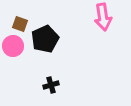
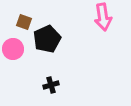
brown square: moved 4 px right, 2 px up
black pentagon: moved 2 px right
pink circle: moved 3 px down
